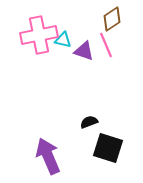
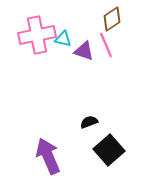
pink cross: moved 2 px left
cyan triangle: moved 1 px up
black square: moved 1 px right, 2 px down; rotated 32 degrees clockwise
